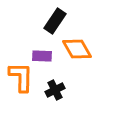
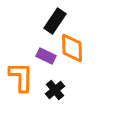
orange diamond: moved 5 px left, 1 px up; rotated 28 degrees clockwise
purple rectangle: moved 4 px right; rotated 24 degrees clockwise
black cross: rotated 12 degrees counterclockwise
